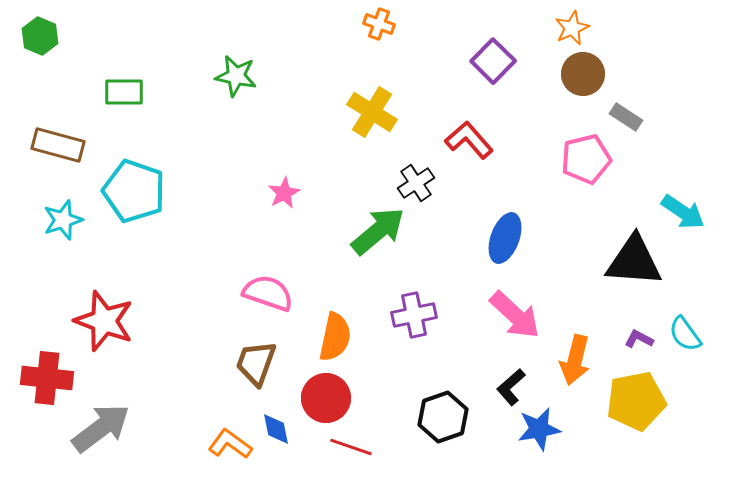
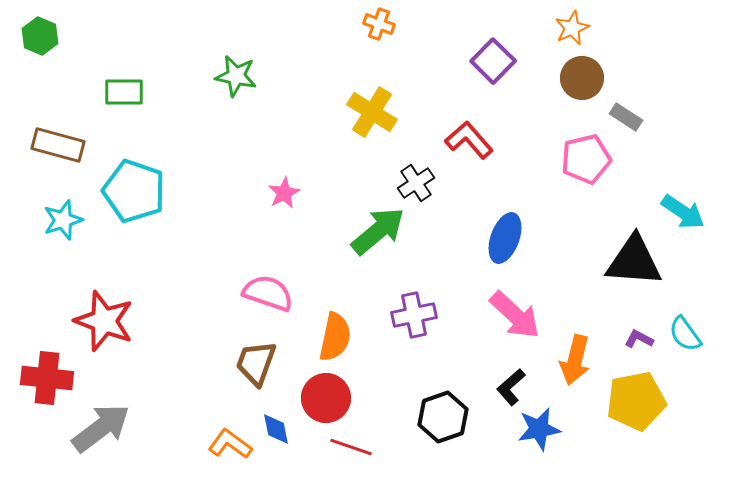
brown circle: moved 1 px left, 4 px down
